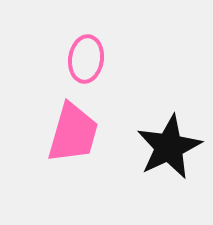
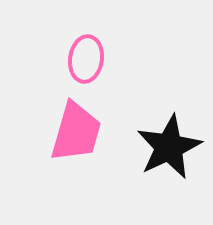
pink trapezoid: moved 3 px right, 1 px up
